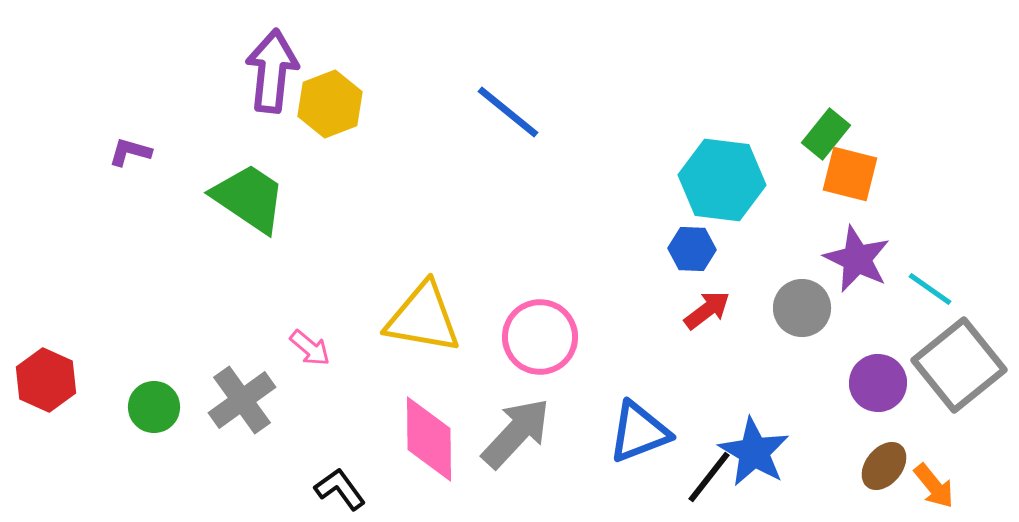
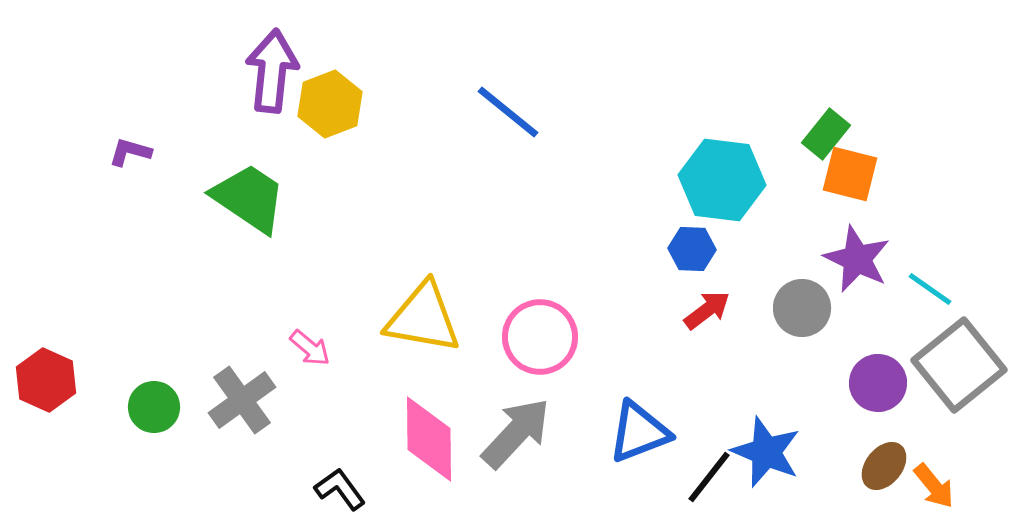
blue star: moved 12 px right; rotated 8 degrees counterclockwise
